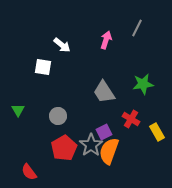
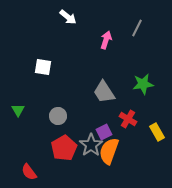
white arrow: moved 6 px right, 28 px up
red cross: moved 3 px left
